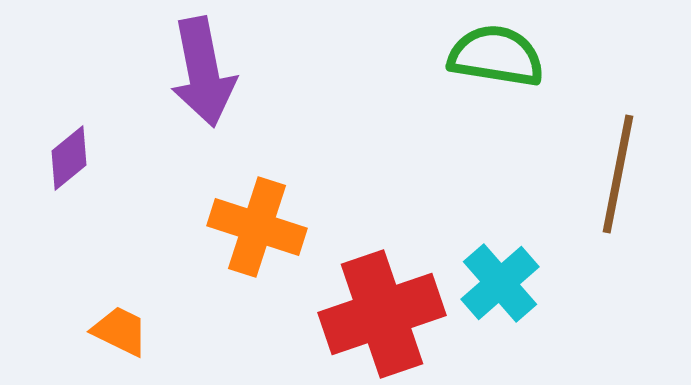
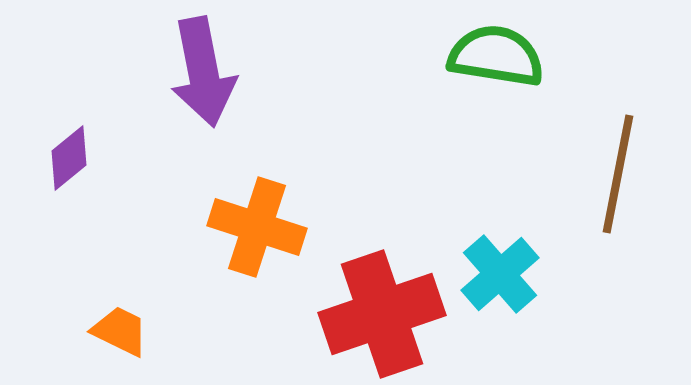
cyan cross: moved 9 px up
